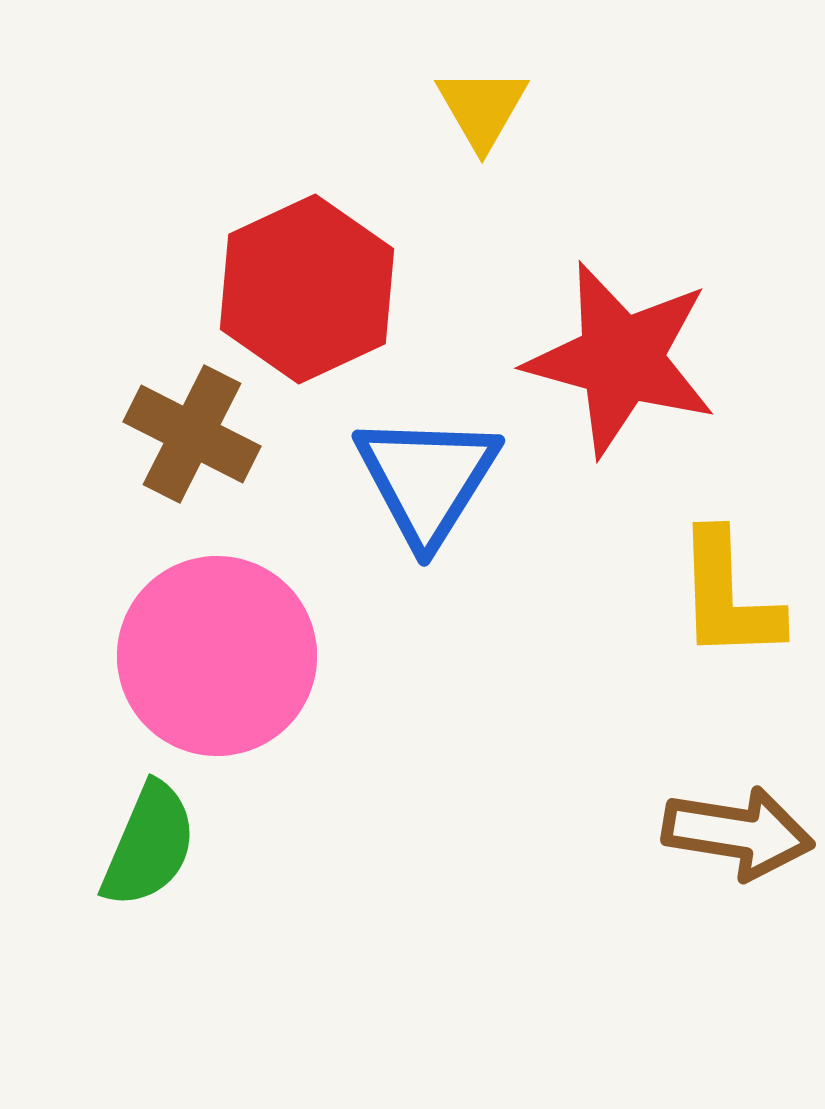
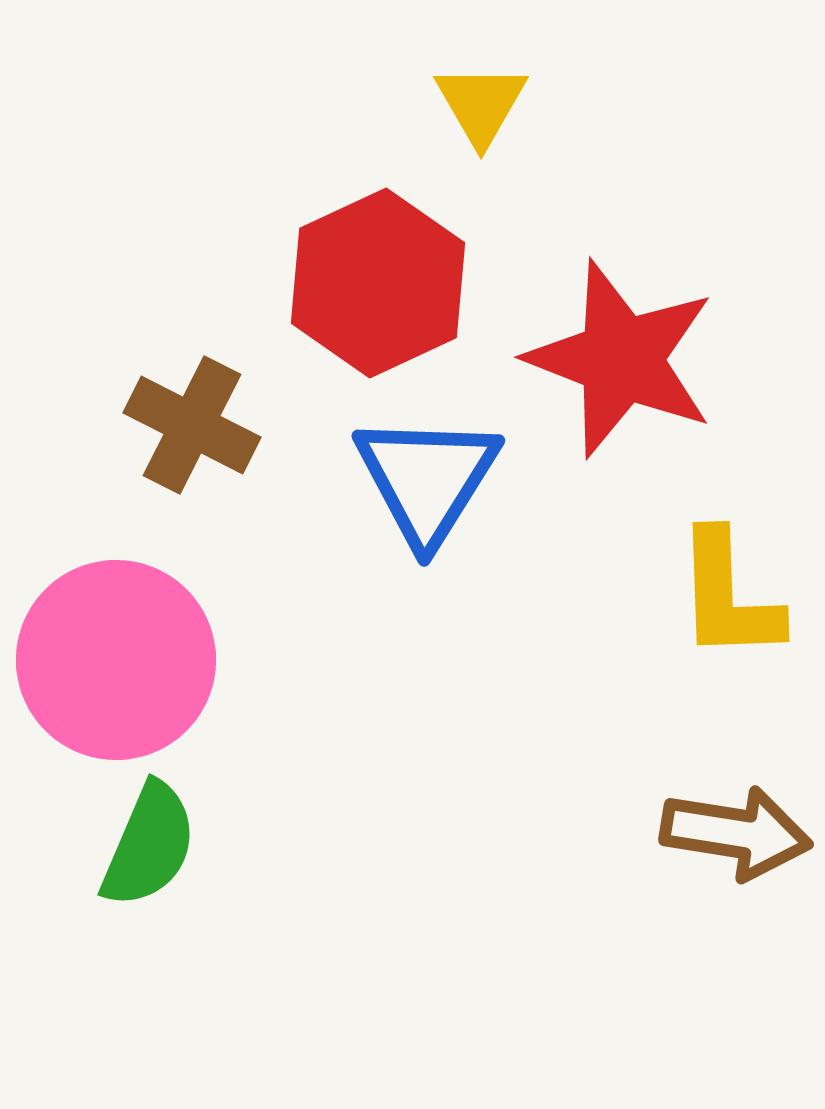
yellow triangle: moved 1 px left, 4 px up
red hexagon: moved 71 px right, 6 px up
red star: rotated 6 degrees clockwise
brown cross: moved 9 px up
pink circle: moved 101 px left, 4 px down
brown arrow: moved 2 px left
